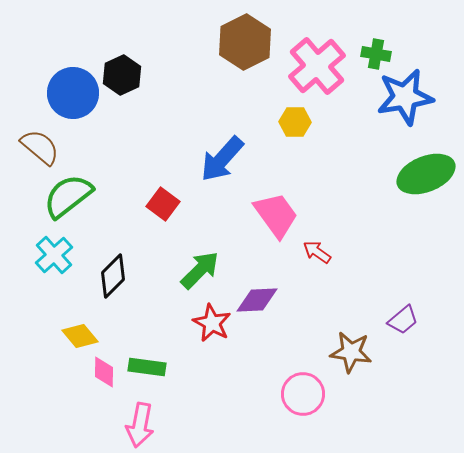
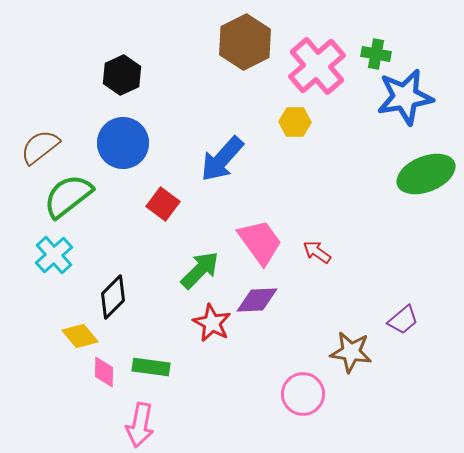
blue circle: moved 50 px right, 50 px down
brown semicircle: rotated 78 degrees counterclockwise
pink trapezoid: moved 16 px left, 27 px down
black diamond: moved 21 px down
green rectangle: moved 4 px right
